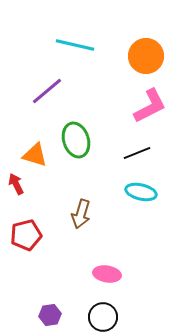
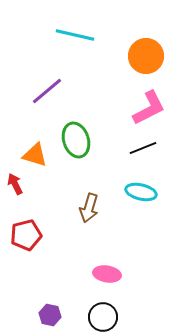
cyan line: moved 10 px up
pink L-shape: moved 1 px left, 2 px down
black line: moved 6 px right, 5 px up
red arrow: moved 1 px left
brown arrow: moved 8 px right, 6 px up
purple hexagon: rotated 20 degrees clockwise
